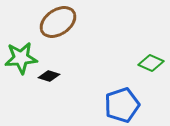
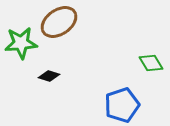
brown ellipse: moved 1 px right
green star: moved 15 px up
green diamond: rotated 35 degrees clockwise
